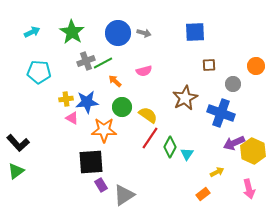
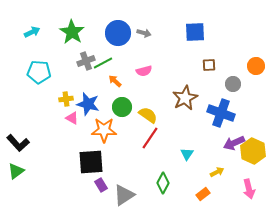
blue star: moved 1 px right, 2 px down; rotated 20 degrees clockwise
green diamond: moved 7 px left, 36 px down
